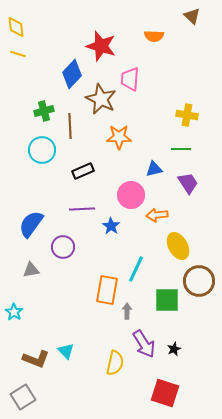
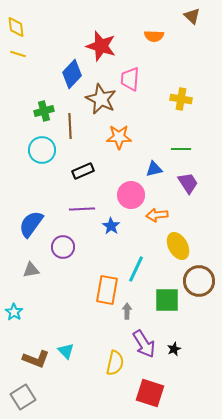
yellow cross: moved 6 px left, 16 px up
red square: moved 15 px left
